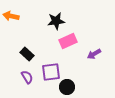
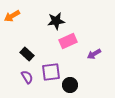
orange arrow: moved 1 px right; rotated 42 degrees counterclockwise
black circle: moved 3 px right, 2 px up
